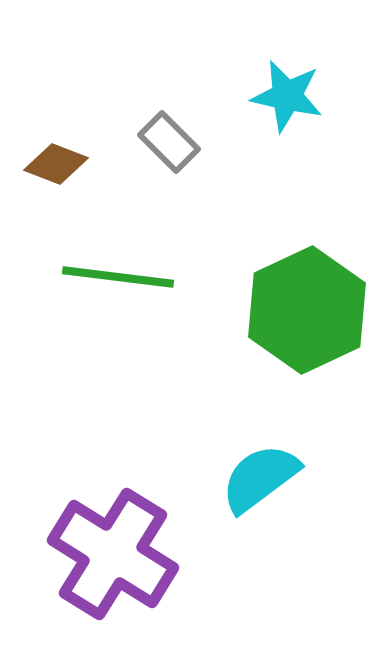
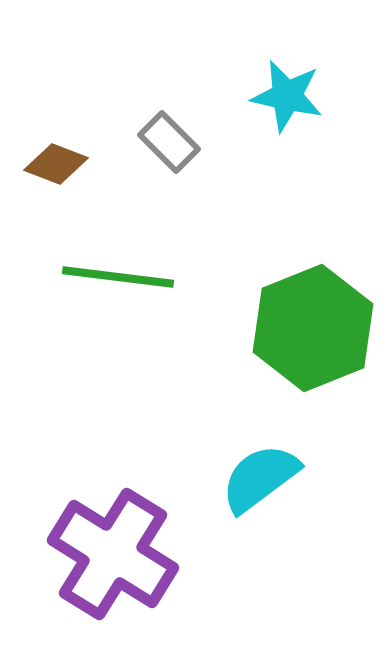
green hexagon: moved 6 px right, 18 px down; rotated 3 degrees clockwise
